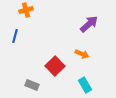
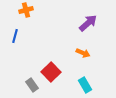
purple arrow: moved 1 px left, 1 px up
orange arrow: moved 1 px right, 1 px up
red square: moved 4 px left, 6 px down
gray rectangle: rotated 32 degrees clockwise
